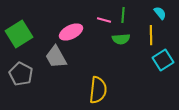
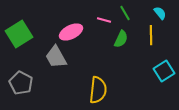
green line: moved 2 px right, 2 px up; rotated 35 degrees counterclockwise
green semicircle: rotated 60 degrees counterclockwise
cyan square: moved 1 px right, 11 px down
gray pentagon: moved 9 px down
